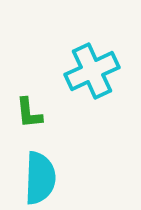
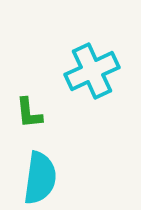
cyan semicircle: rotated 6 degrees clockwise
